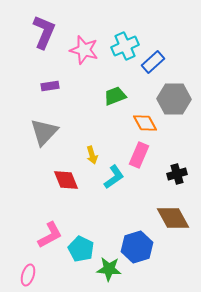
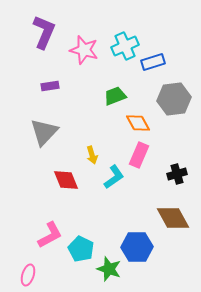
blue rectangle: rotated 25 degrees clockwise
gray hexagon: rotated 8 degrees counterclockwise
orange diamond: moved 7 px left
blue hexagon: rotated 16 degrees clockwise
green star: rotated 15 degrees clockwise
